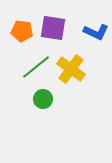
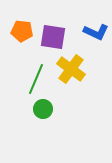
purple square: moved 9 px down
green line: moved 12 px down; rotated 28 degrees counterclockwise
green circle: moved 10 px down
